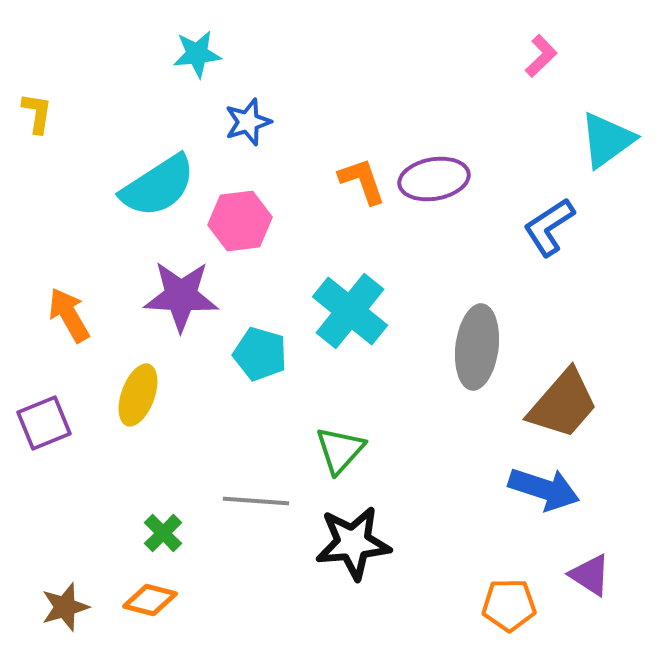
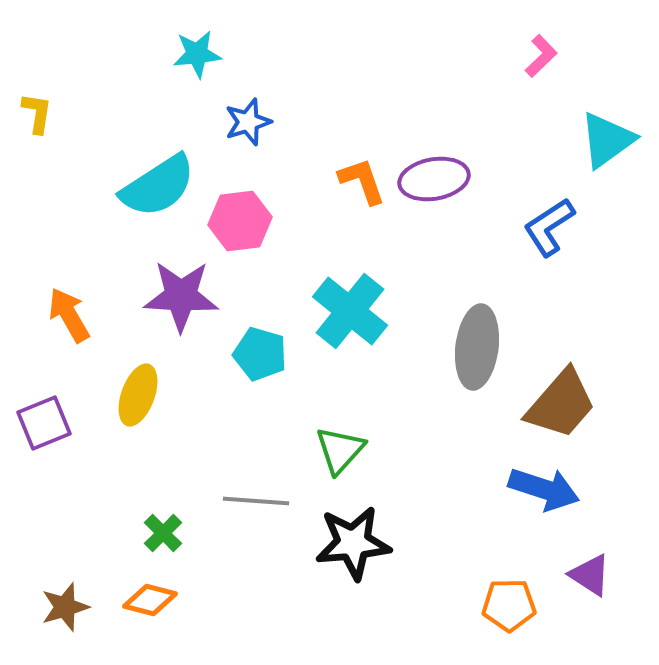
brown trapezoid: moved 2 px left
